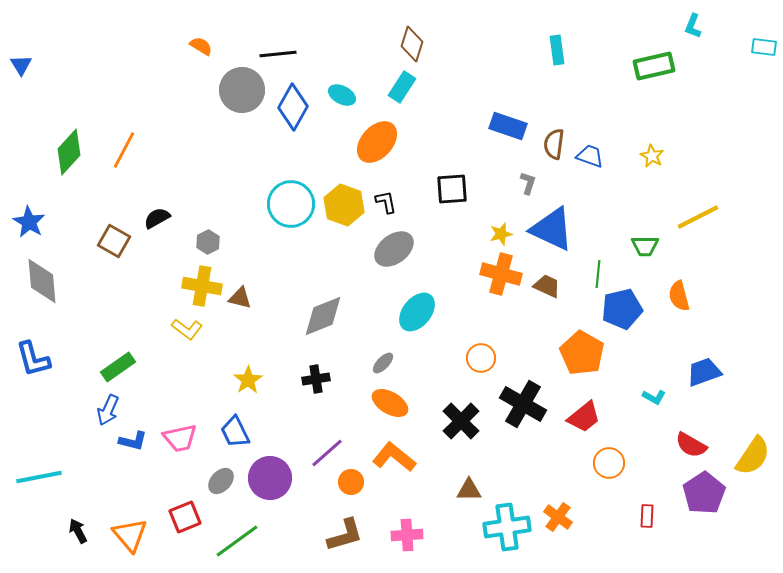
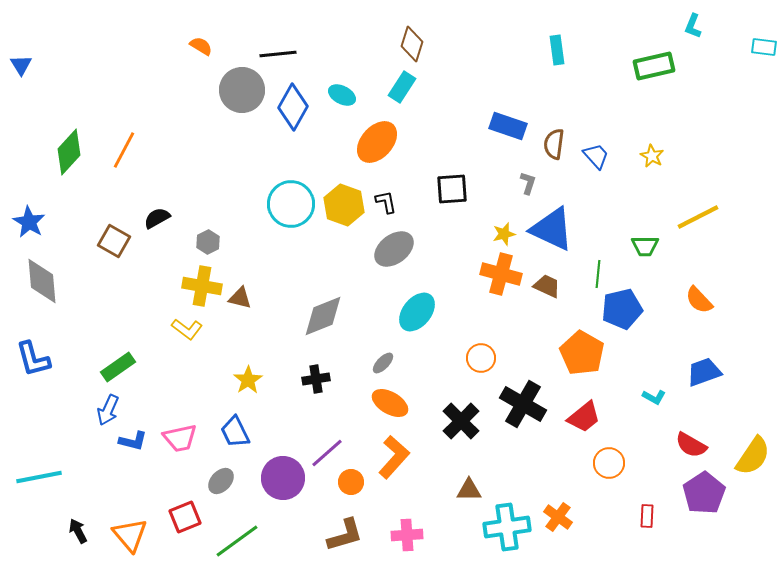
blue trapezoid at (590, 156): moved 6 px right; rotated 28 degrees clockwise
yellow star at (501, 234): moved 3 px right
orange semicircle at (679, 296): moved 20 px right, 4 px down; rotated 28 degrees counterclockwise
orange L-shape at (394, 457): rotated 93 degrees clockwise
purple circle at (270, 478): moved 13 px right
